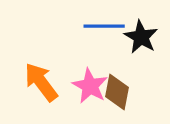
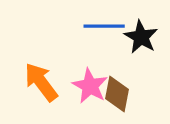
brown diamond: moved 2 px down
